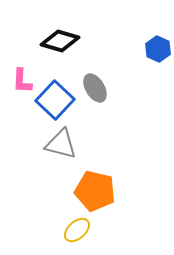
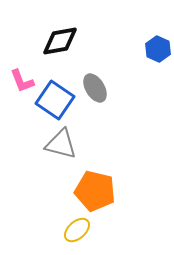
black diamond: rotated 27 degrees counterclockwise
pink L-shape: rotated 24 degrees counterclockwise
blue square: rotated 9 degrees counterclockwise
